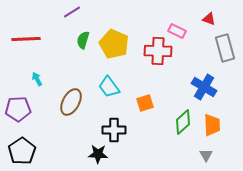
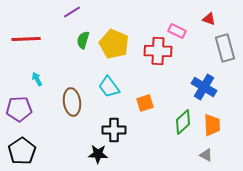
brown ellipse: moved 1 px right; rotated 36 degrees counterclockwise
purple pentagon: moved 1 px right
gray triangle: rotated 32 degrees counterclockwise
